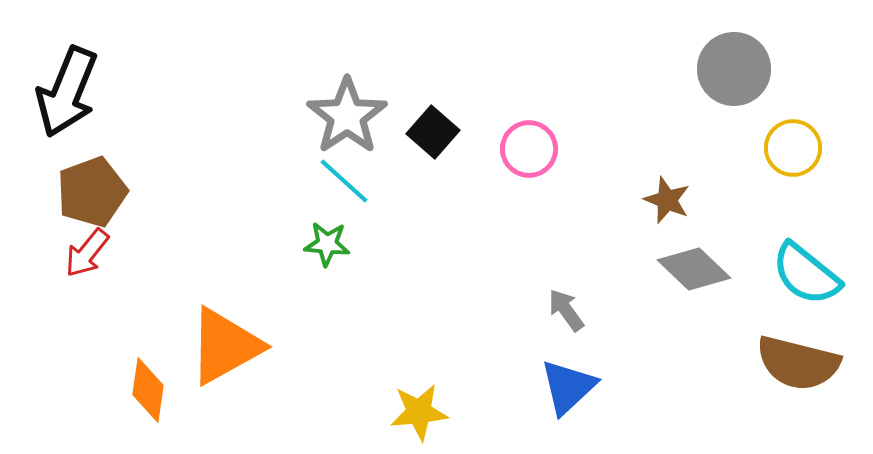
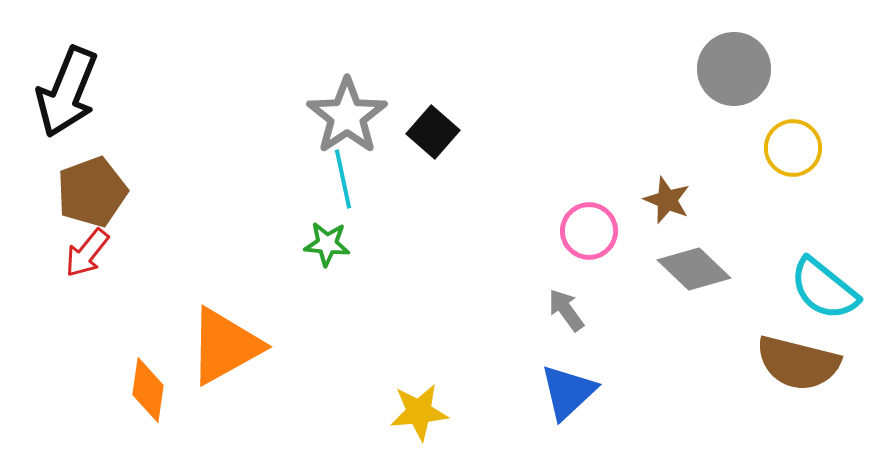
pink circle: moved 60 px right, 82 px down
cyan line: moved 1 px left, 2 px up; rotated 36 degrees clockwise
cyan semicircle: moved 18 px right, 15 px down
blue triangle: moved 5 px down
